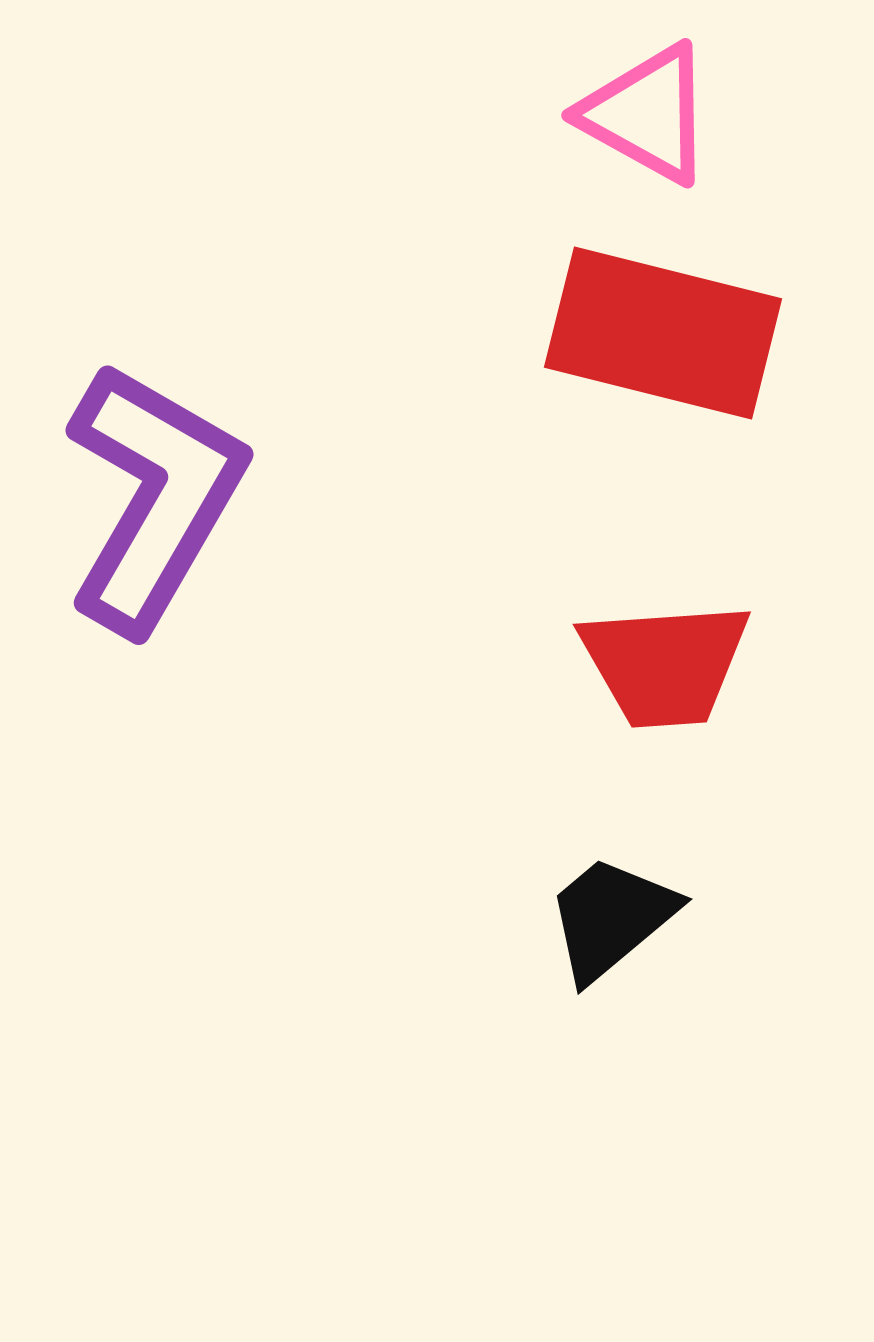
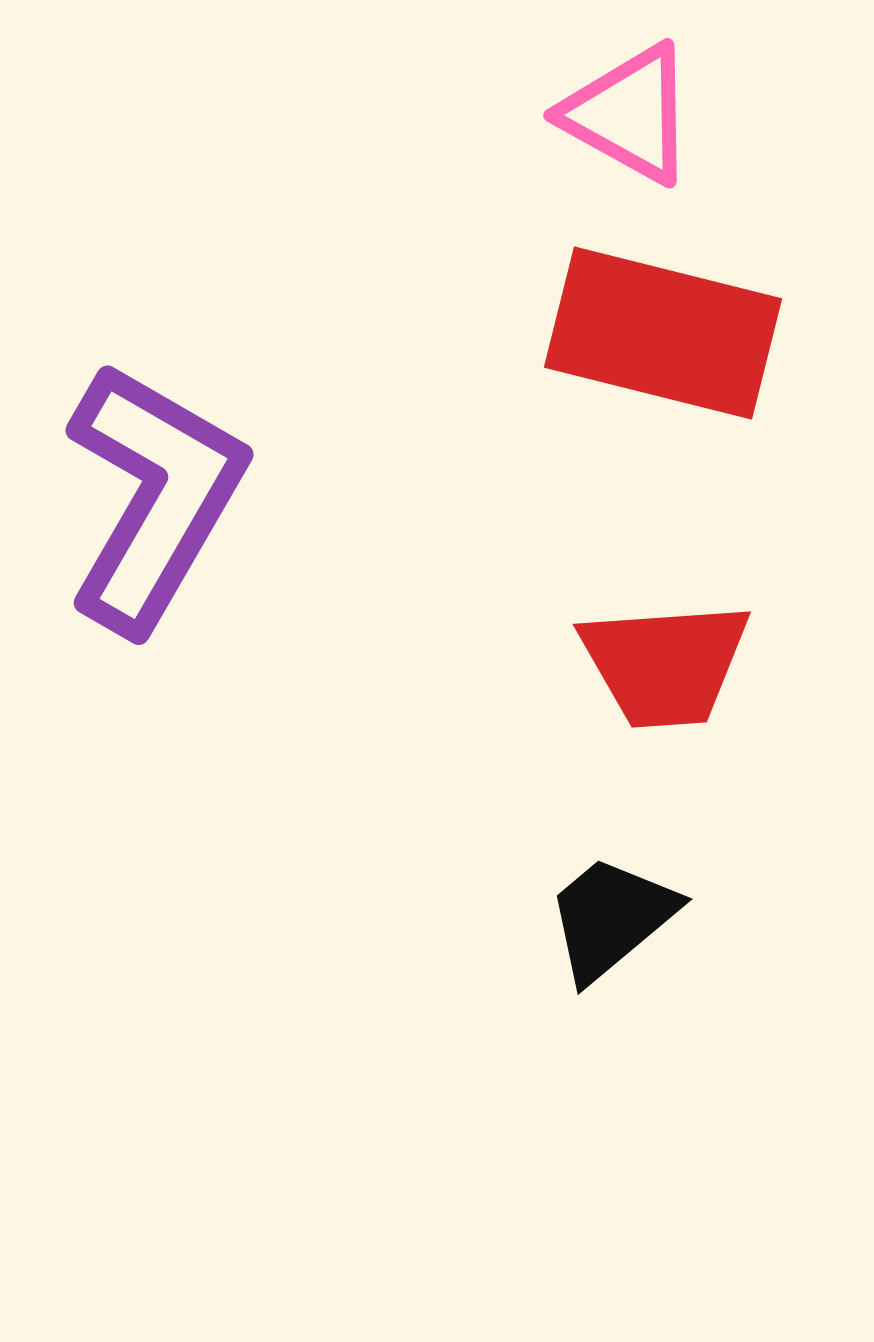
pink triangle: moved 18 px left
